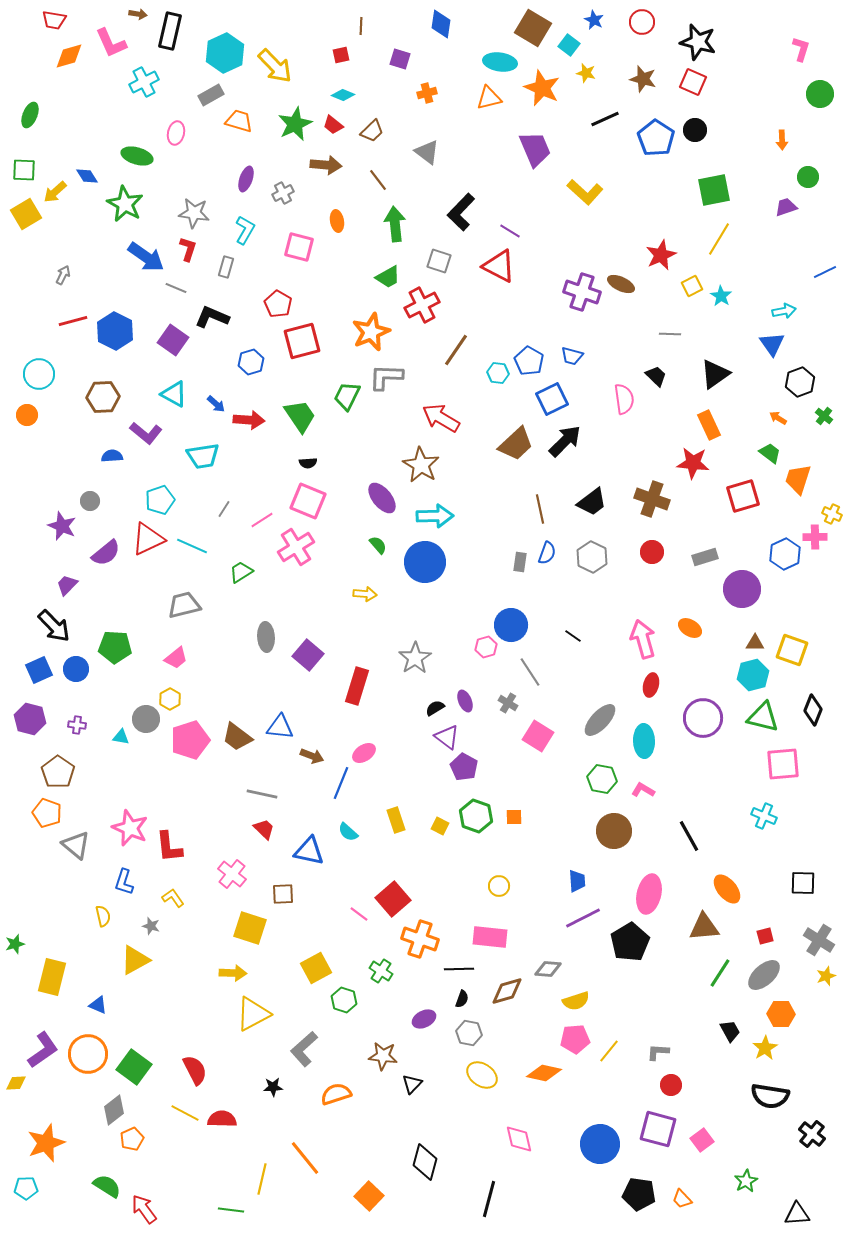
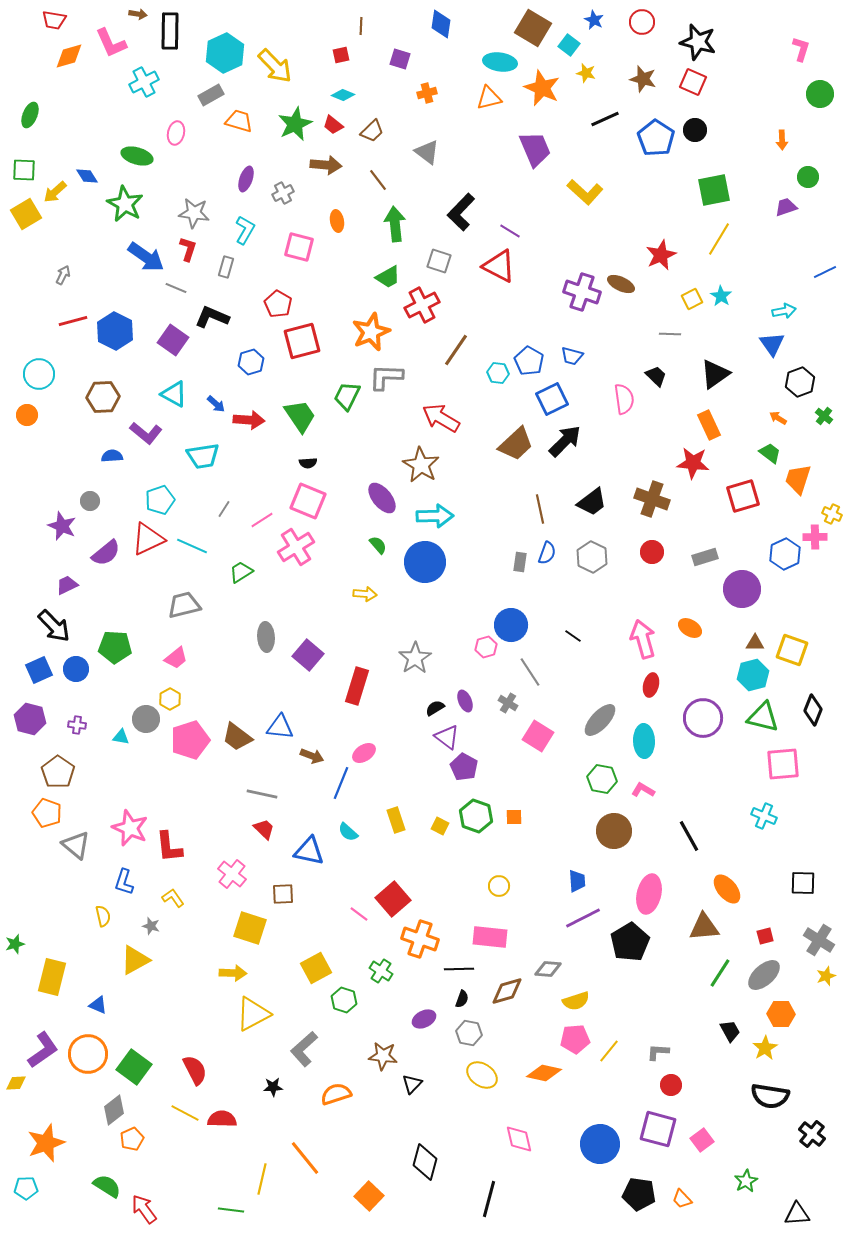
black rectangle at (170, 31): rotated 12 degrees counterclockwise
yellow square at (692, 286): moved 13 px down
purple trapezoid at (67, 585): rotated 20 degrees clockwise
